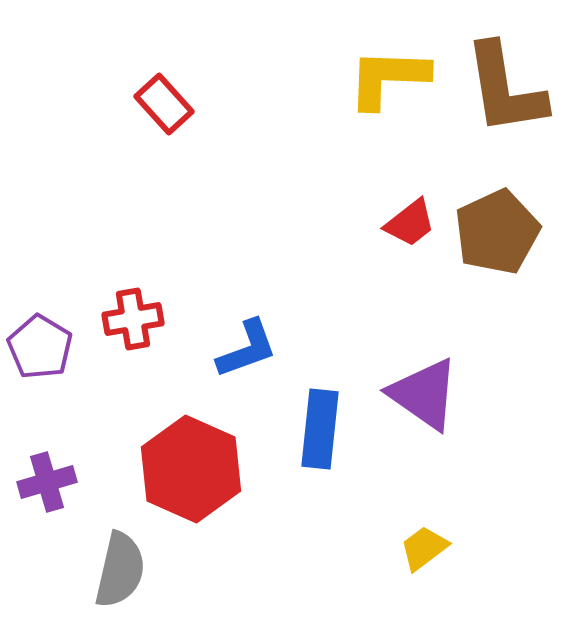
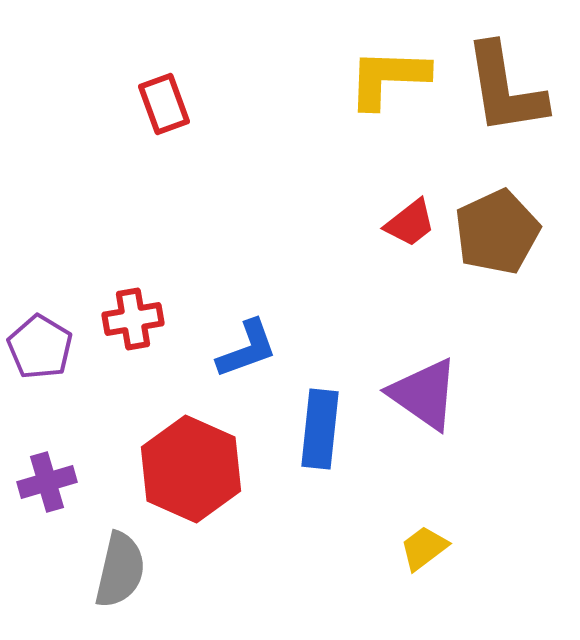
red rectangle: rotated 22 degrees clockwise
